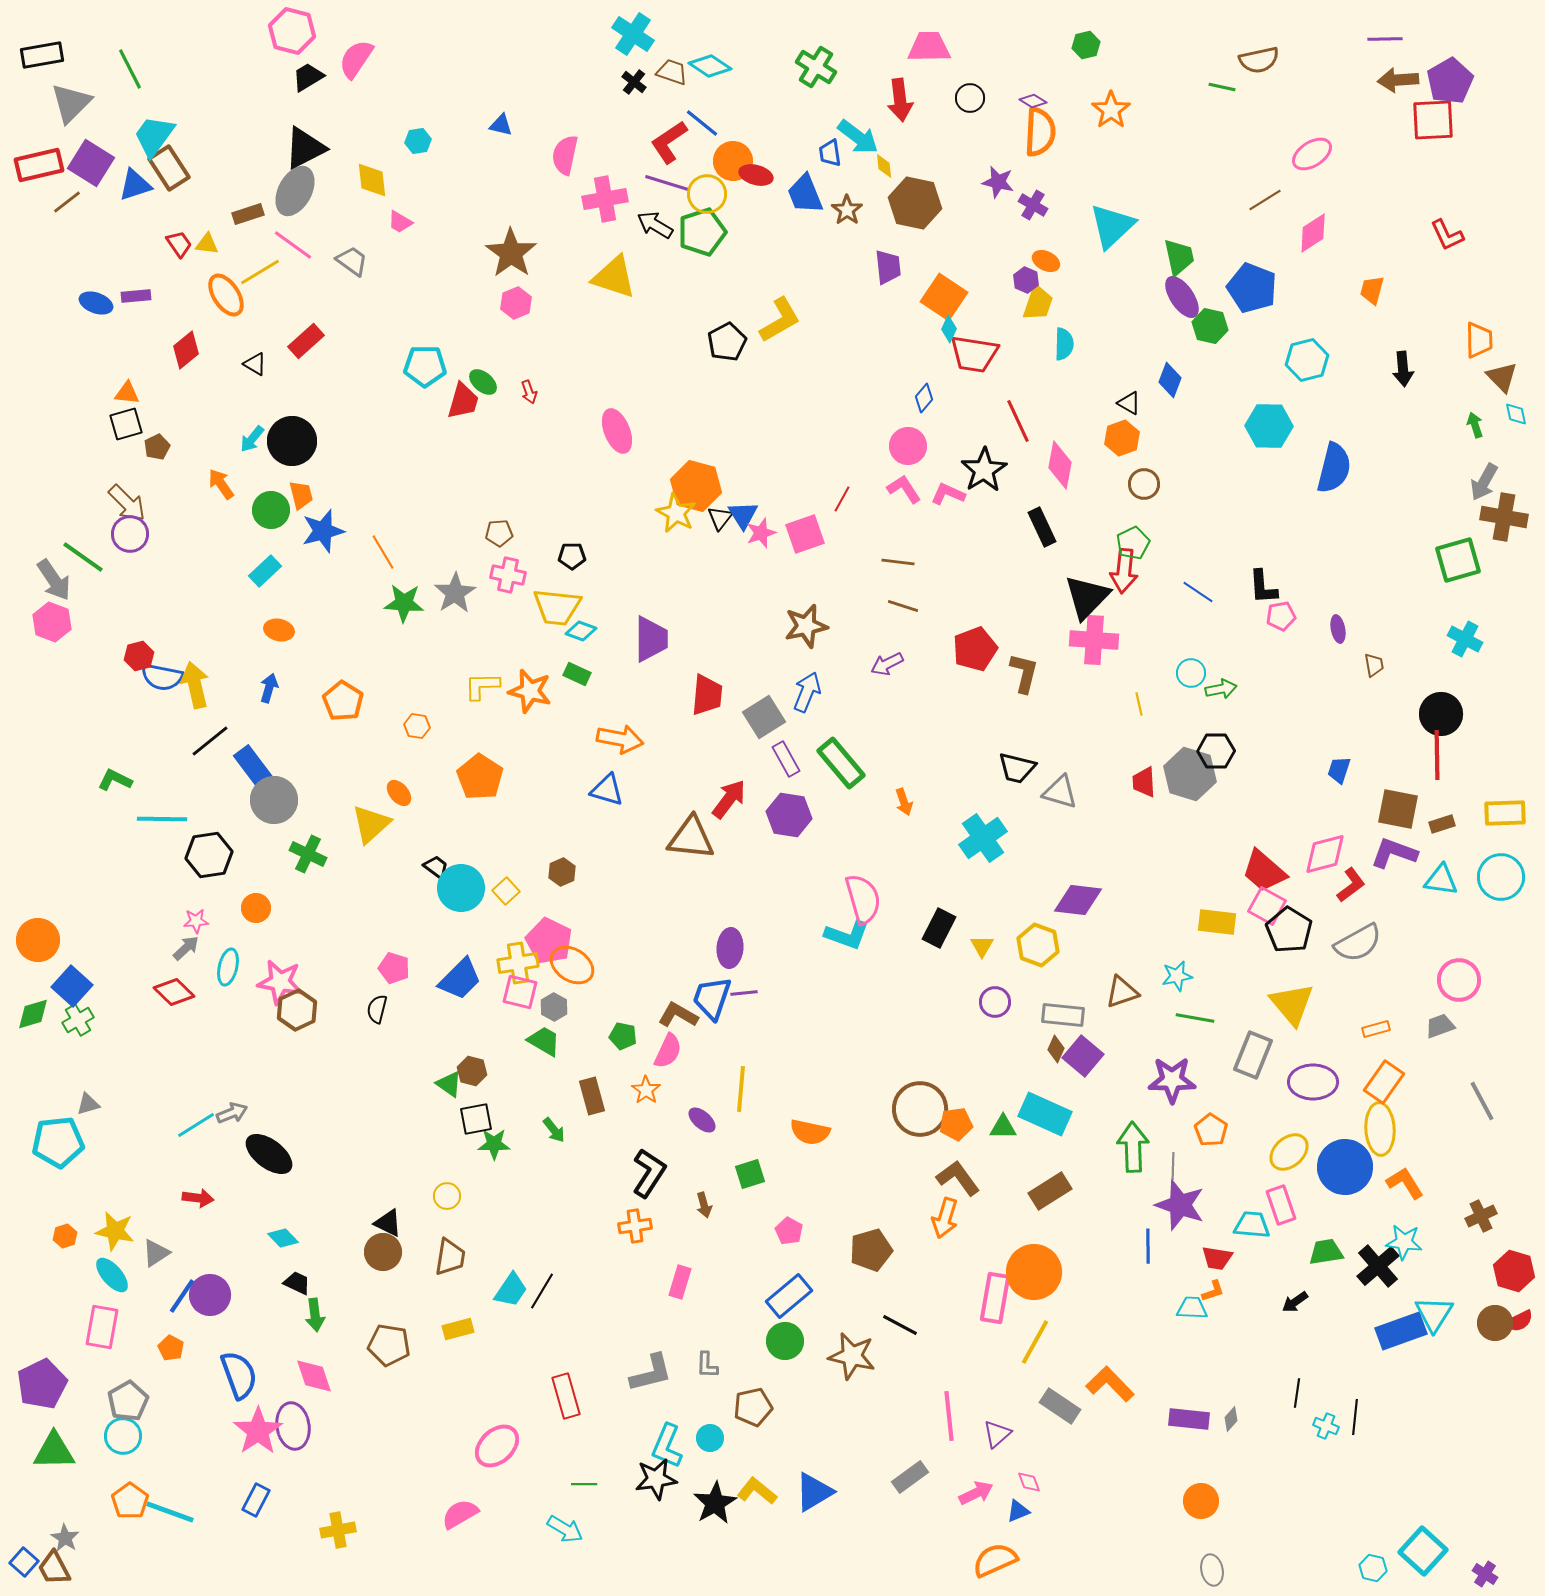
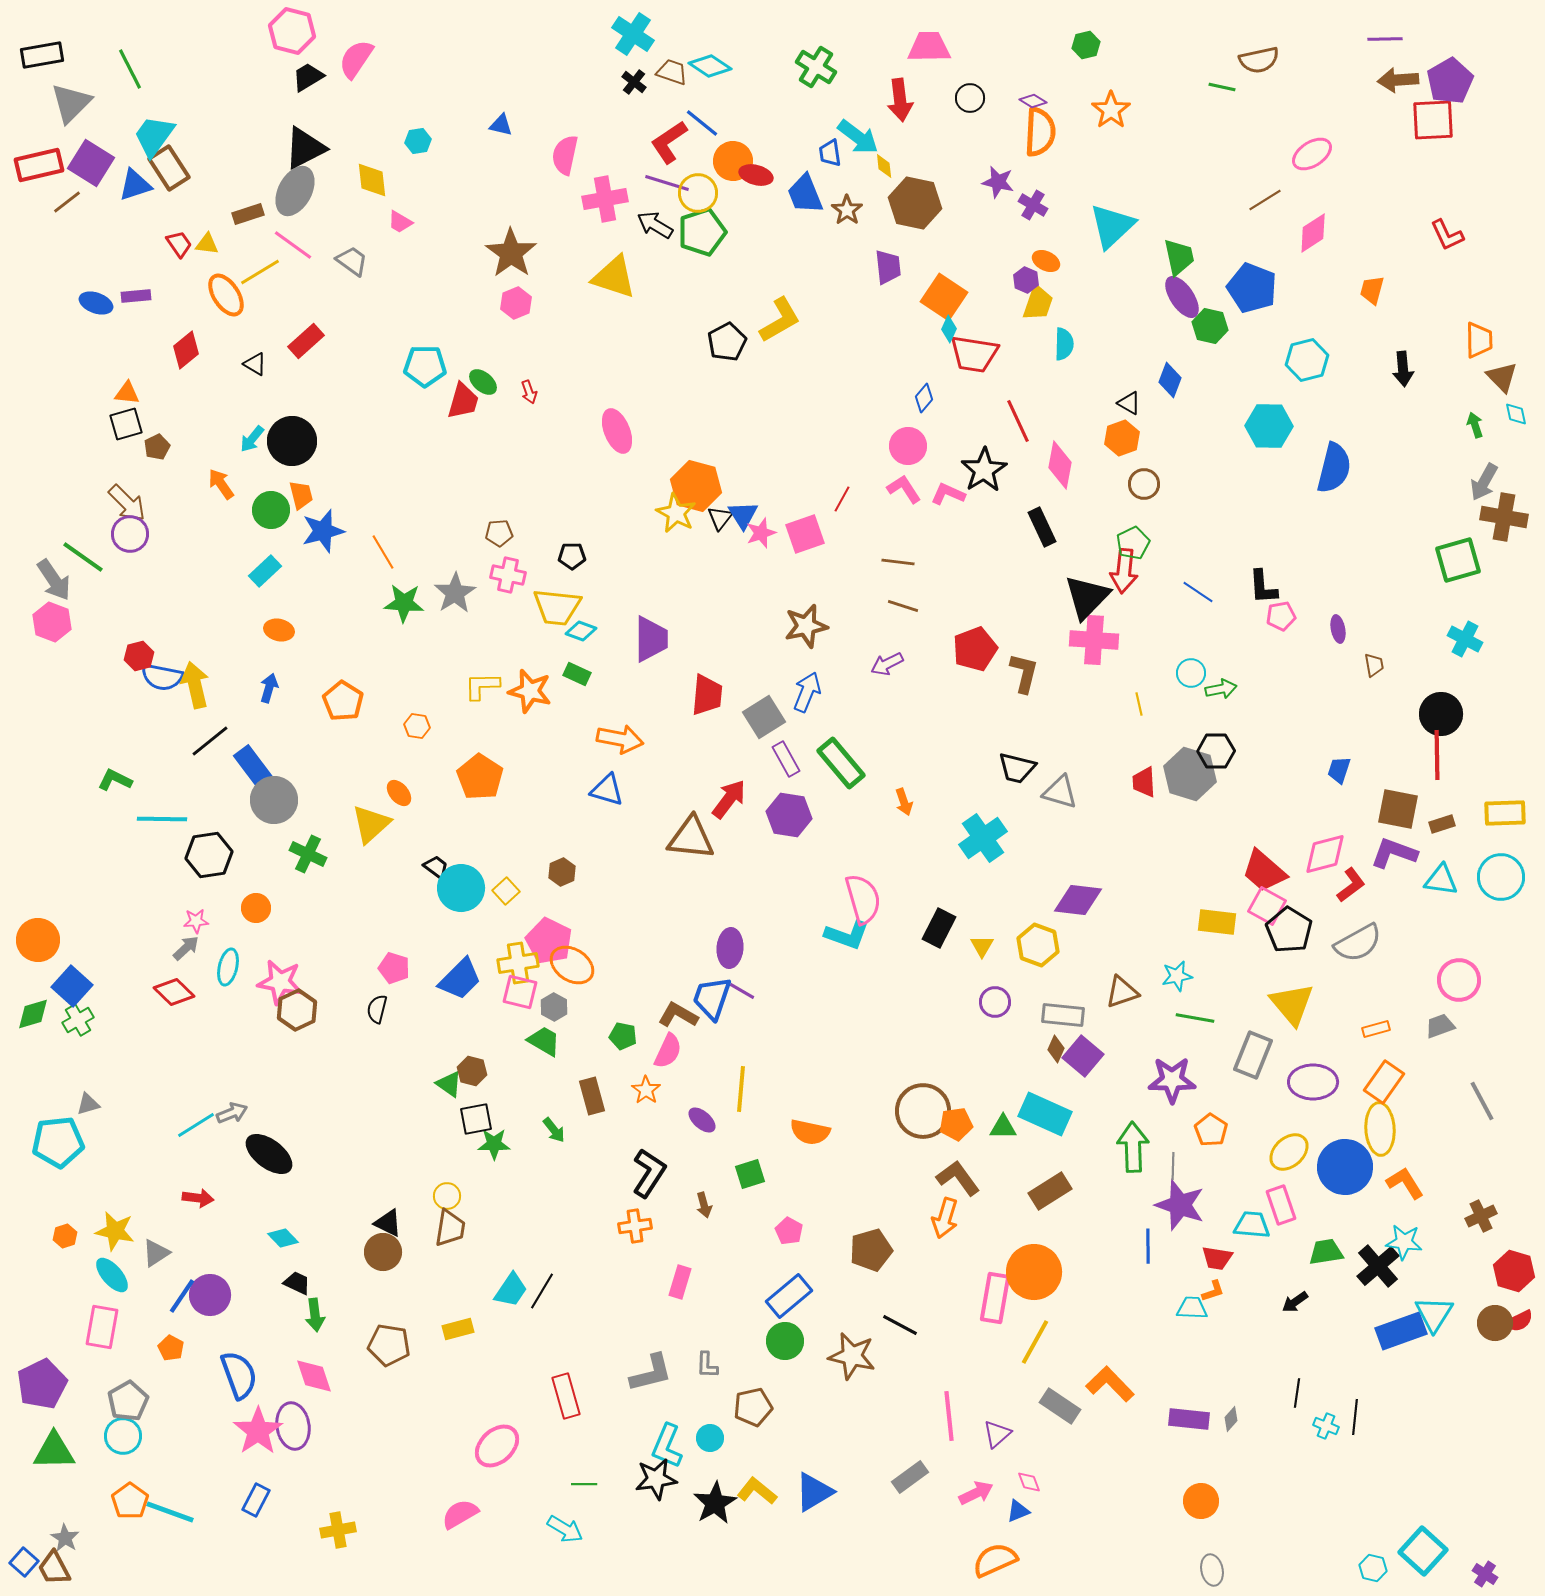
yellow circle at (707, 194): moved 9 px left, 1 px up
purple line at (744, 993): moved 2 px left, 2 px up; rotated 36 degrees clockwise
brown circle at (920, 1109): moved 3 px right, 2 px down
brown trapezoid at (450, 1257): moved 29 px up
